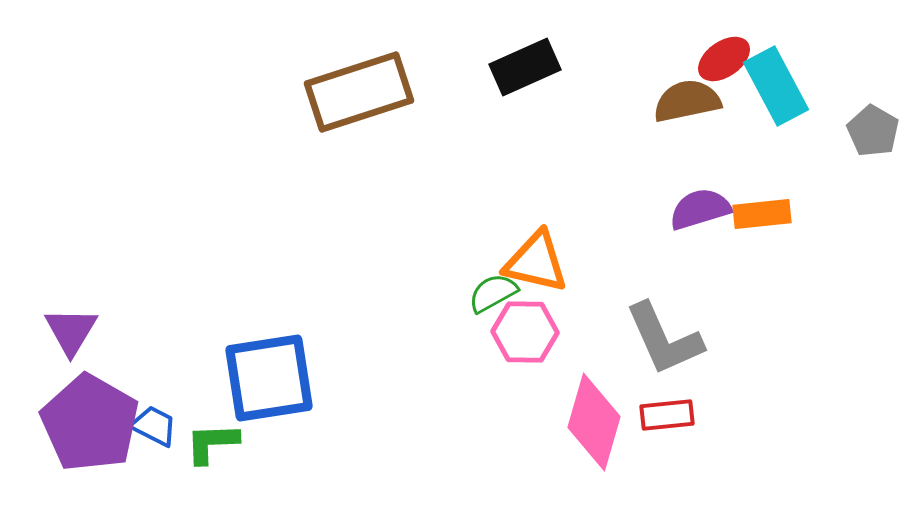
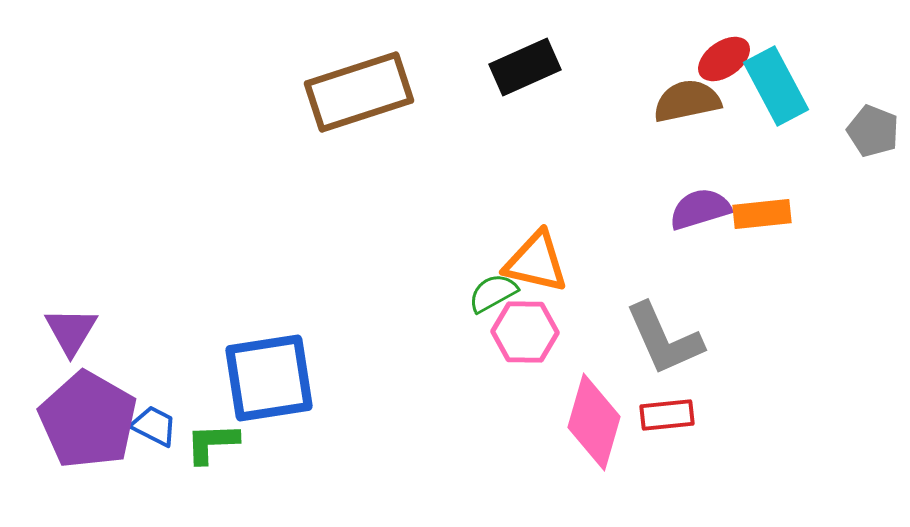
gray pentagon: rotated 9 degrees counterclockwise
purple pentagon: moved 2 px left, 3 px up
